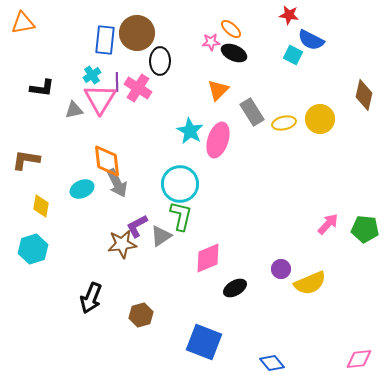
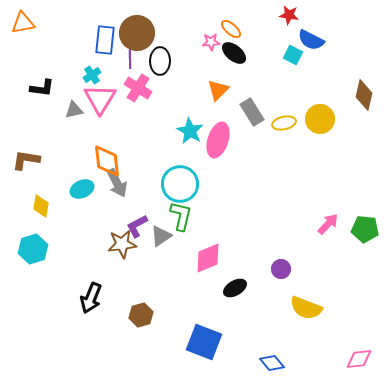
black ellipse at (234, 53): rotated 15 degrees clockwise
purple line at (117, 82): moved 13 px right, 23 px up
yellow semicircle at (310, 283): moved 4 px left, 25 px down; rotated 44 degrees clockwise
